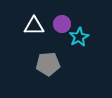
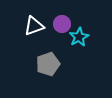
white triangle: rotated 20 degrees counterclockwise
gray pentagon: rotated 15 degrees counterclockwise
